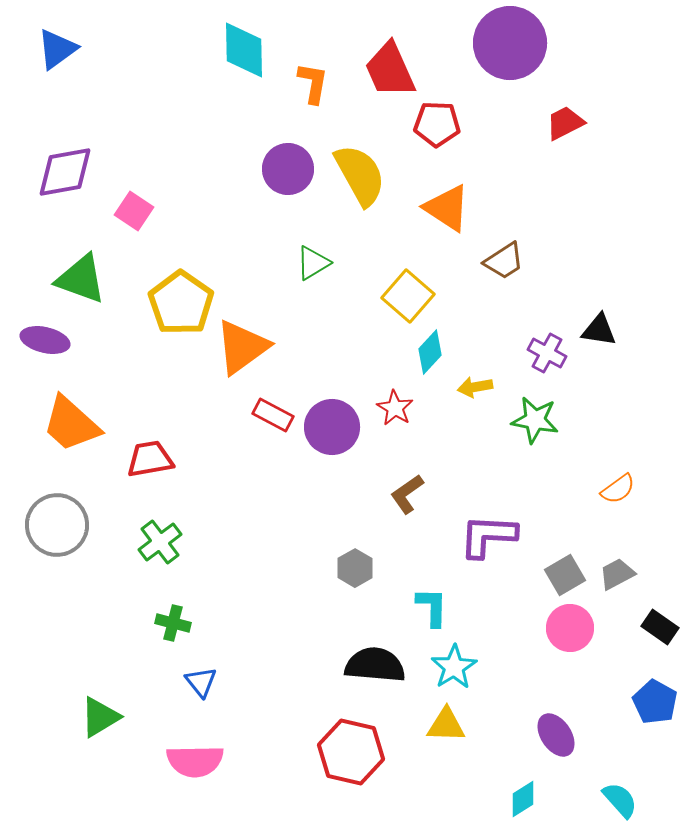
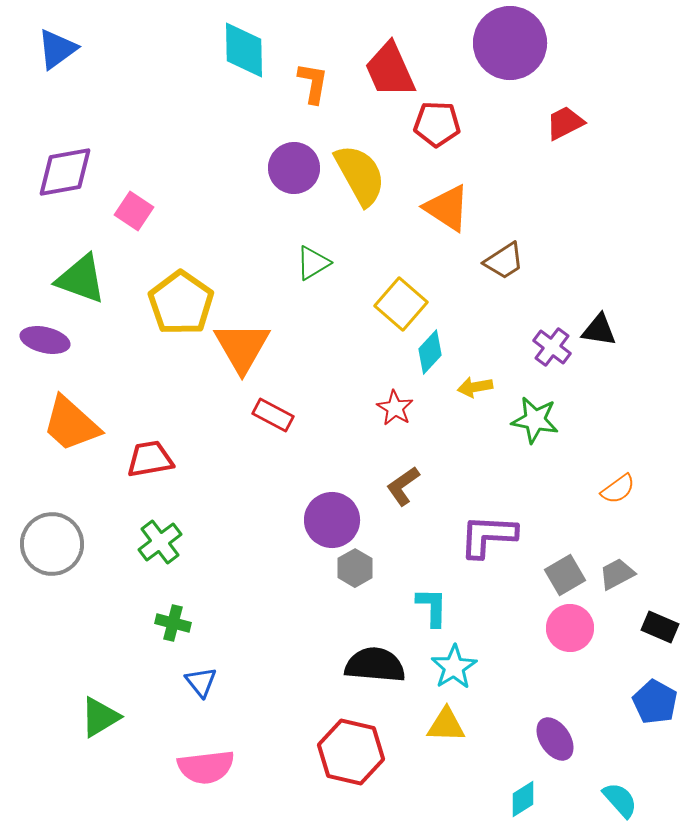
purple circle at (288, 169): moved 6 px right, 1 px up
yellow square at (408, 296): moved 7 px left, 8 px down
orange triangle at (242, 347): rotated 24 degrees counterclockwise
purple cross at (547, 353): moved 5 px right, 6 px up; rotated 9 degrees clockwise
purple circle at (332, 427): moved 93 px down
brown L-shape at (407, 494): moved 4 px left, 8 px up
gray circle at (57, 525): moved 5 px left, 19 px down
black rectangle at (660, 627): rotated 12 degrees counterclockwise
purple ellipse at (556, 735): moved 1 px left, 4 px down
pink semicircle at (195, 761): moved 11 px right, 6 px down; rotated 6 degrees counterclockwise
